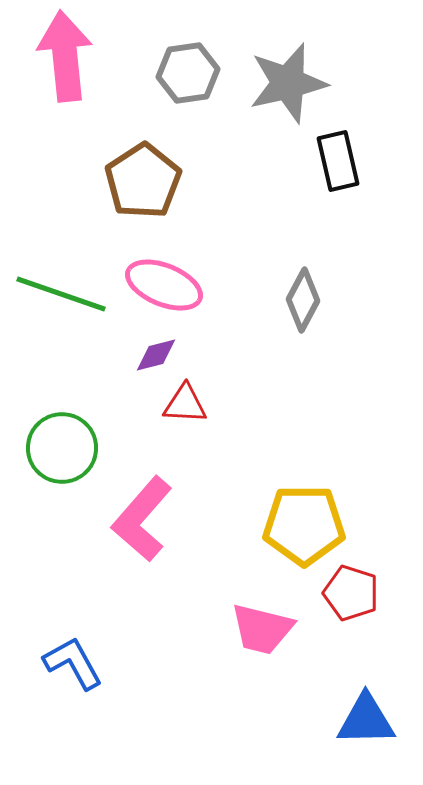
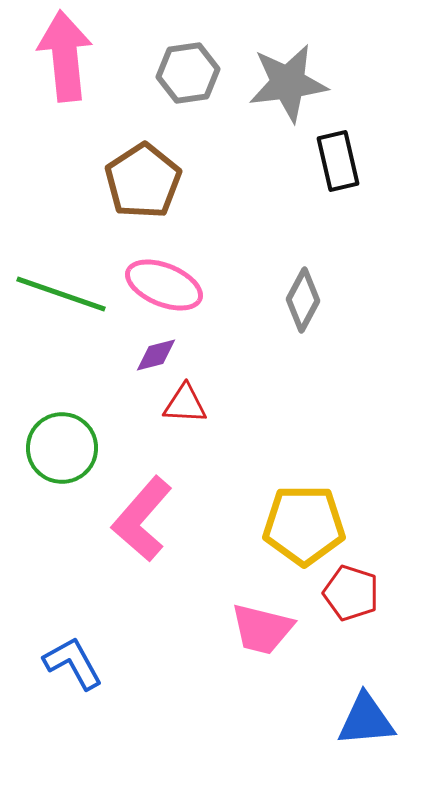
gray star: rotated 6 degrees clockwise
blue triangle: rotated 4 degrees counterclockwise
